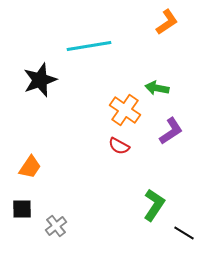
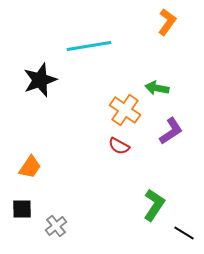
orange L-shape: rotated 20 degrees counterclockwise
